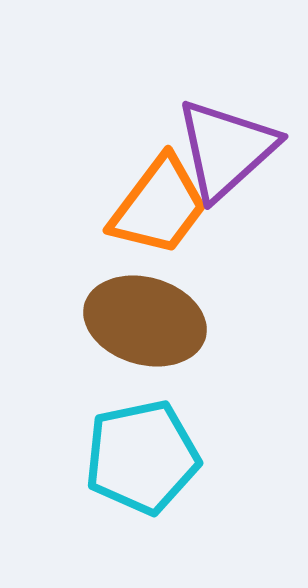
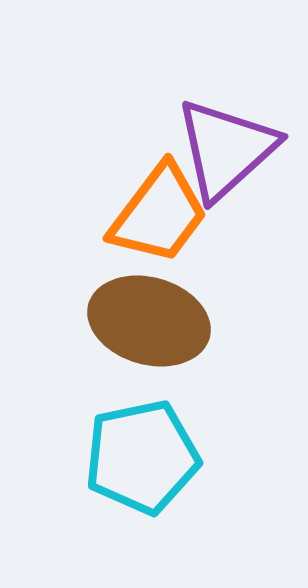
orange trapezoid: moved 8 px down
brown ellipse: moved 4 px right
